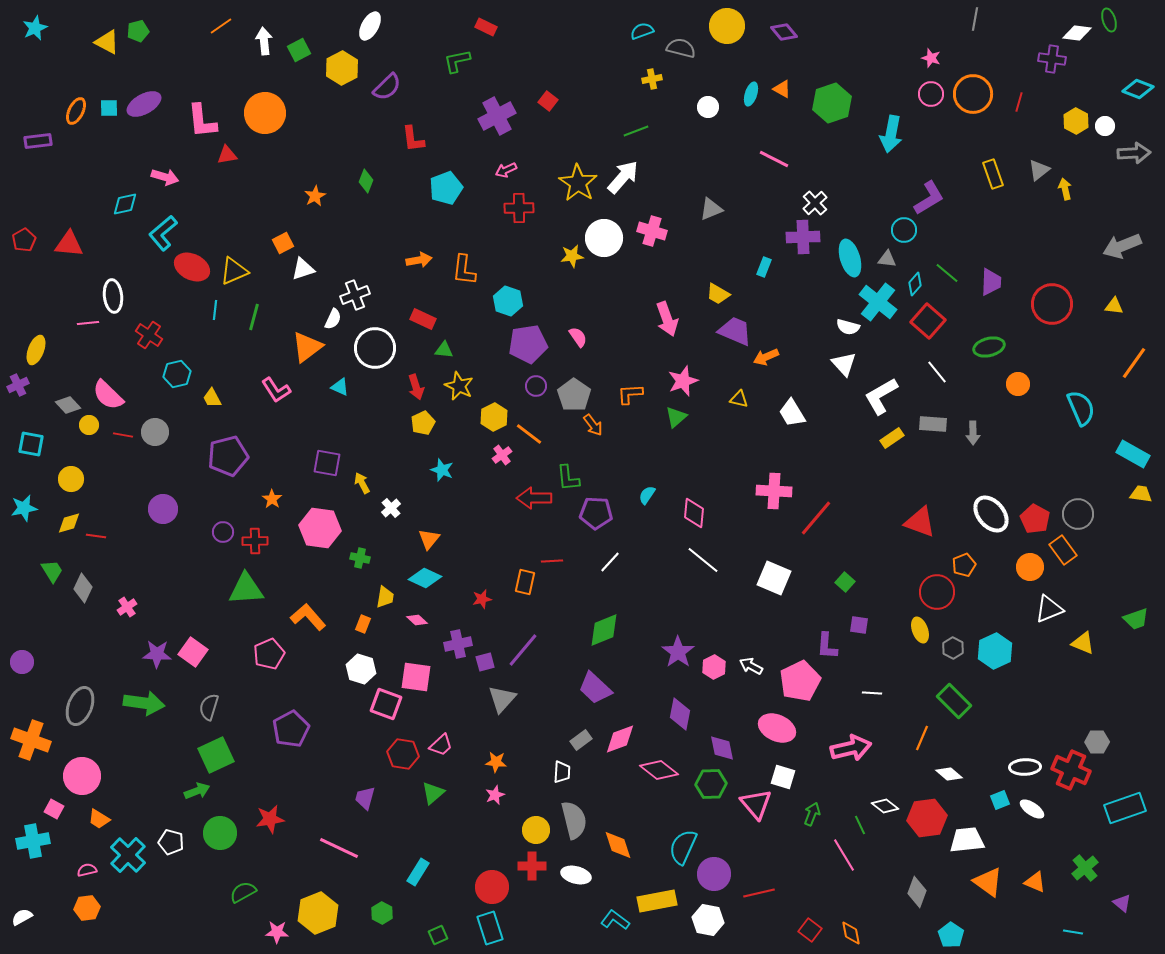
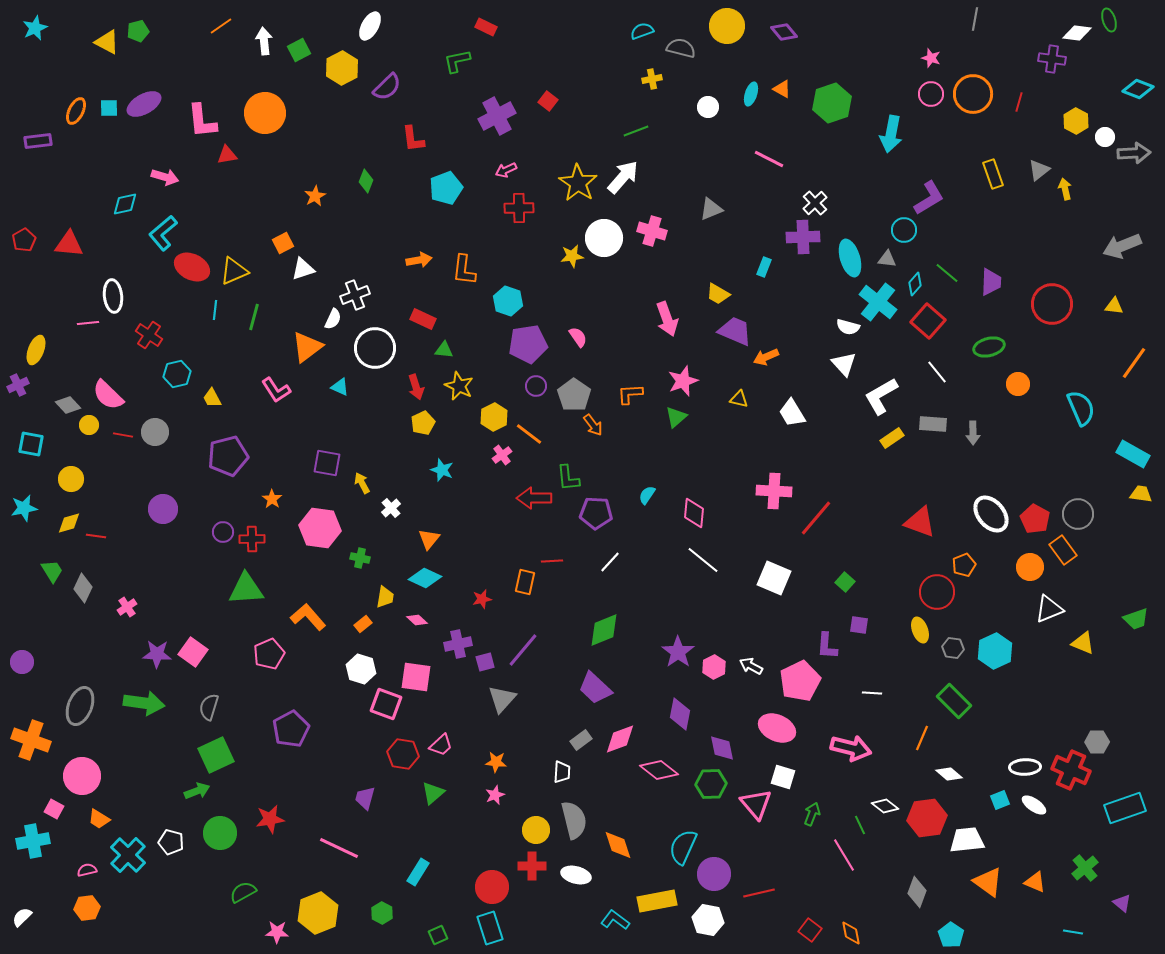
white circle at (1105, 126): moved 11 px down
pink line at (774, 159): moved 5 px left
red cross at (255, 541): moved 3 px left, 2 px up
orange rectangle at (363, 624): rotated 30 degrees clockwise
gray hexagon at (953, 648): rotated 20 degrees counterclockwise
pink arrow at (851, 748): rotated 27 degrees clockwise
white ellipse at (1032, 809): moved 2 px right, 4 px up
white semicircle at (22, 917): rotated 15 degrees counterclockwise
